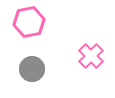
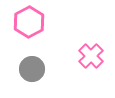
pink hexagon: rotated 16 degrees counterclockwise
